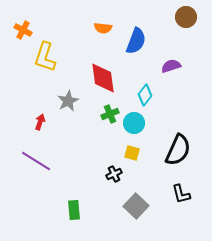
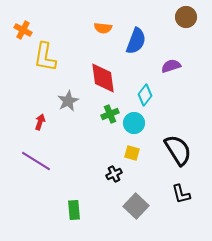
yellow L-shape: rotated 8 degrees counterclockwise
black semicircle: rotated 56 degrees counterclockwise
